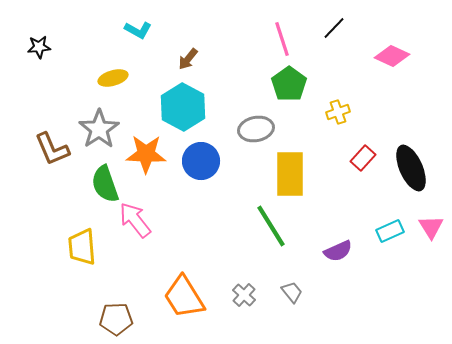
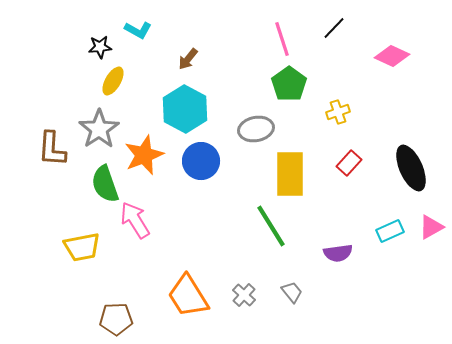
black star: moved 61 px right
yellow ellipse: moved 3 px down; rotated 44 degrees counterclockwise
cyan hexagon: moved 2 px right, 2 px down
brown L-shape: rotated 27 degrees clockwise
orange star: moved 2 px left, 1 px down; rotated 24 degrees counterclockwise
red rectangle: moved 14 px left, 5 px down
pink arrow: rotated 6 degrees clockwise
pink triangle: rotated 32 degrees clockwise
yellow trapezoid: rotated 96 degrees counterclockwise
purple semicircle: moved 2 px down; rotated 16 degrees clockwise
orange trapezoid: moved 4 px right, 1 px up
